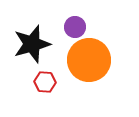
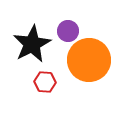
purple circle: moved 7 px left, 4 px down
black star: rotated 12 degrees counterclockwise
